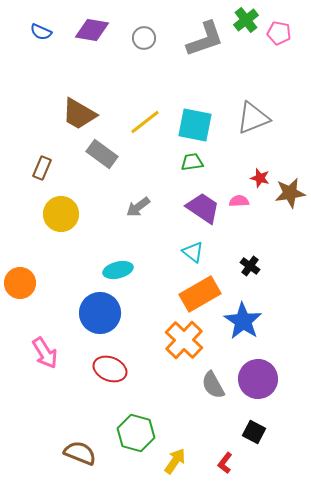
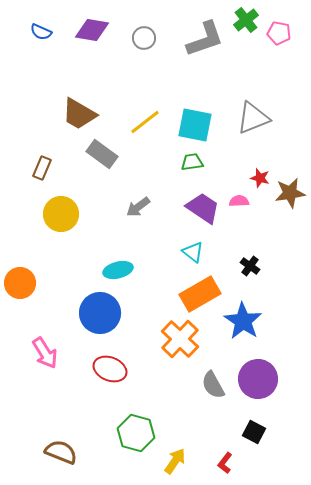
orange cross: moved 4 px left, 1 px up
brown semicircle: moved 19 px left, 1 px up
